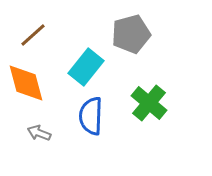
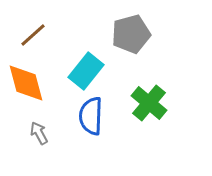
cyan rectangle: moved 4 px down
gray arrow: rotated 40 degrees clockwise
